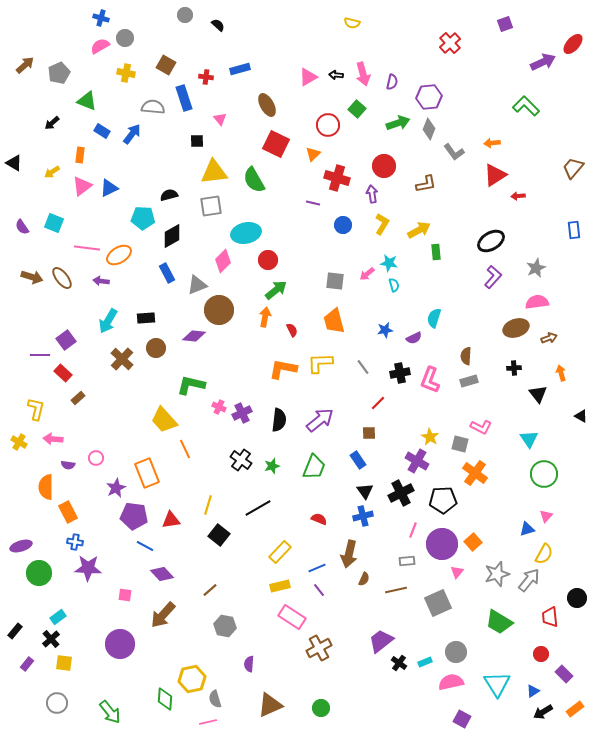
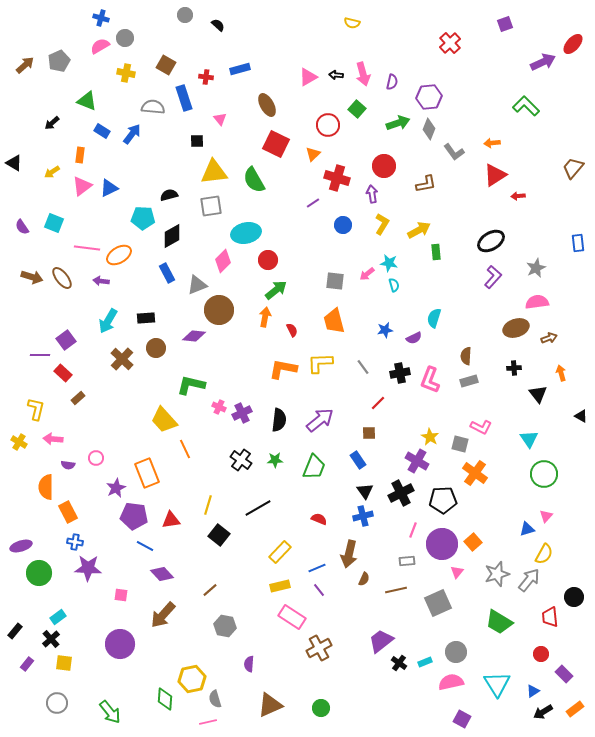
gray pentagon at (59, 73): moved 12 px up
purple line at (313, 203): rotated 48 degrees counterclockwise
blue rectangle at (574, 230): moved 4 px right, 13 px down
green star at (272, 466): moved 3 px right, 6 px up; rotated 14 degrees clockwise
pink square at (125, 595): moved 4 px left
black circle at (577, 598): moved 3 px left, 1 px up
